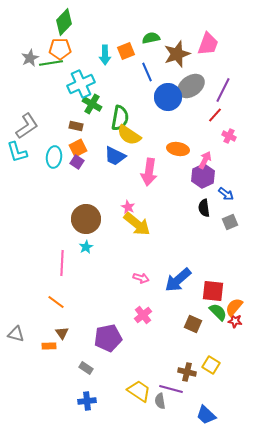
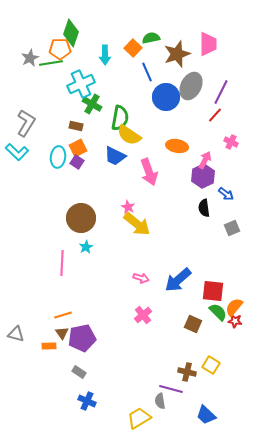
green diamond at (64, 22): moved 7 px right, 11 px down; rotated 24 degrees counterclockwise
pink trapezoid at (208, 44): rotated 20 degrees counterclockwise
orange square at (126, 51): moved 7 px right, 3 px up; rotated 24 degrees counterclockwise
gray ellipse at (191, 86): rotated 28 degrees counterclockwise
purple line at (223, 90): moved 2 px left, 2 px down
blue circle at (168, 97): moved 2 px left
gray L-shape at (27, 126): moved 1 px left, 3 px up; rotated 24 degrees counterclockwise
pink cross at (229, 136): moved 2 px right, 6 px down
orange ellipse at (178, 149): moved 1 px left, 3 px up
cyan L-shape at (17, 152): rotated 30 degrees counterclockwise
cyan ellipse at (54, 157): moved 4 px right
pink arrow at (149, 172): rotated 28 degrees counterclockwise
brown circle at (86, 219): moved 5 px left, 1 px up
gray square at (230, 222): moved 2 px right, 6 px down
orange line at (56, 302): moved 7 px right, 13 px down; rotated 54 degrees counterclockwise
purple pentagon at (108, 338): moved 26 px left
gray rectangle at (86, 368): moved 7 px left, 4 px down
yellow trapezoid at (139, 391): moved 27 px down; rotated 65 degrees counterclockwise
blue cross at (87, 401): rotated 30 degrees clockwise
